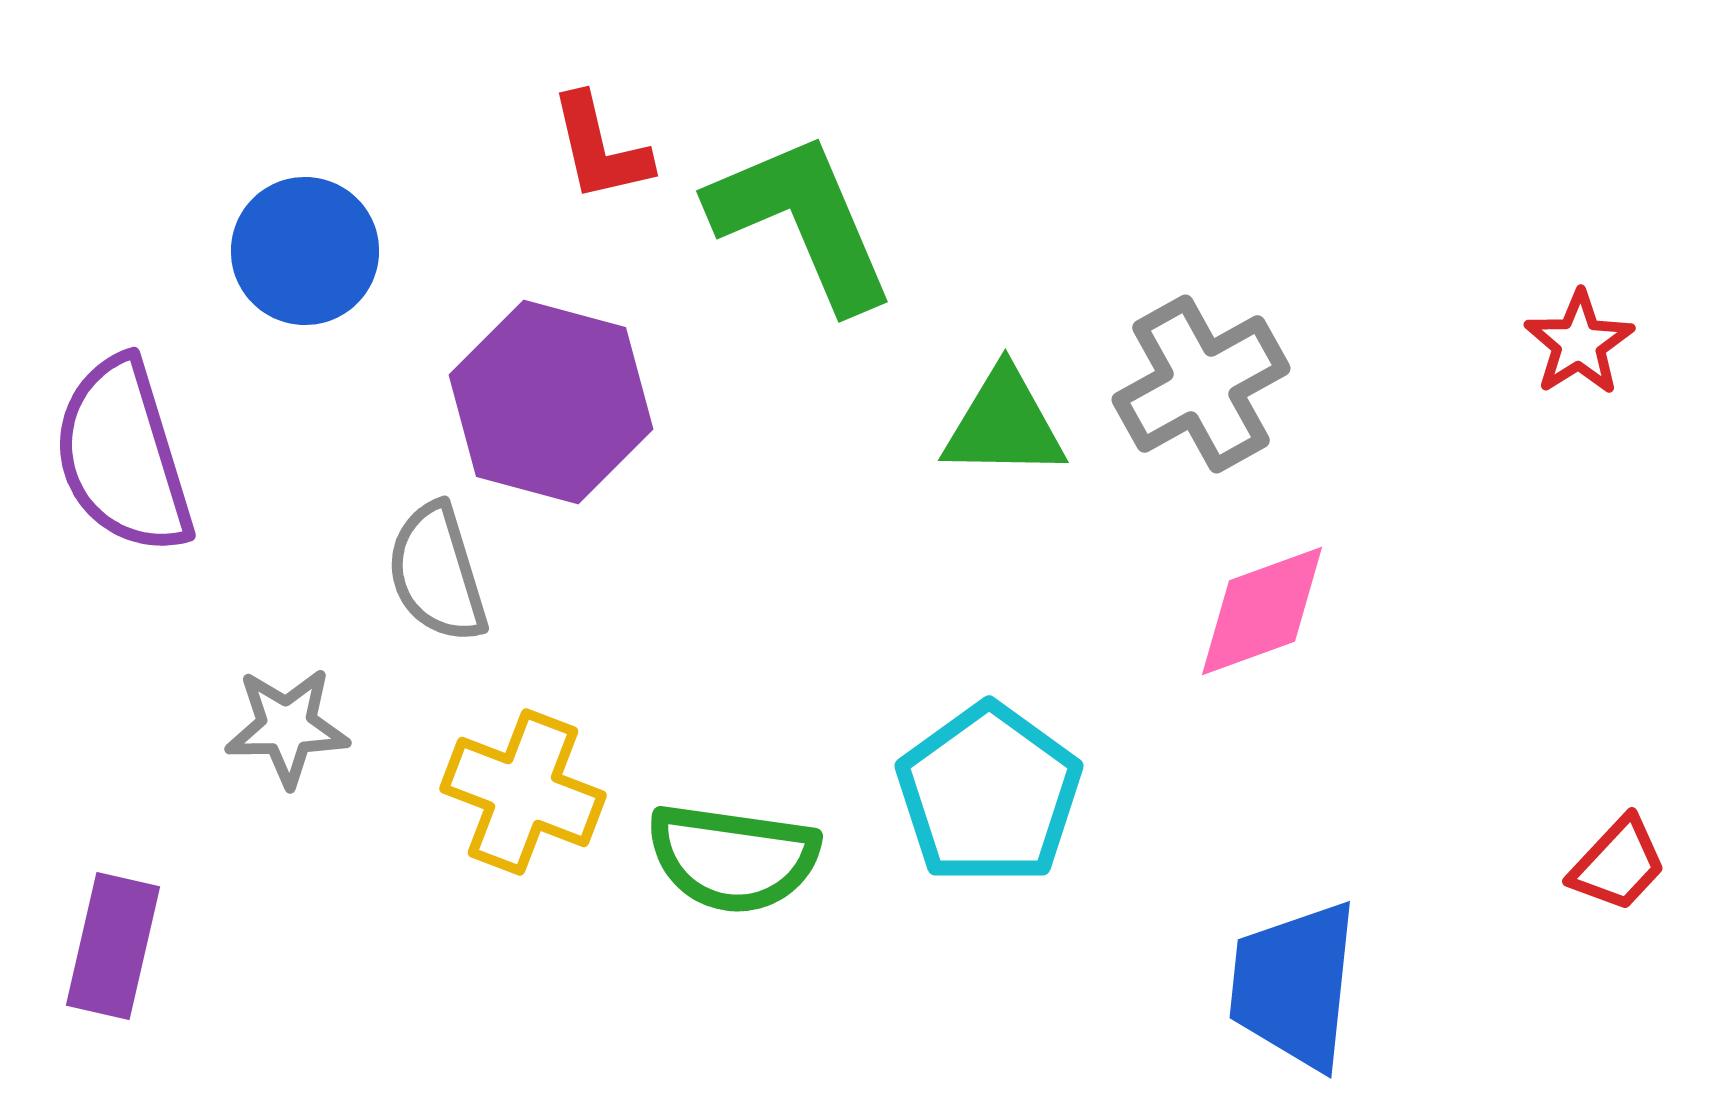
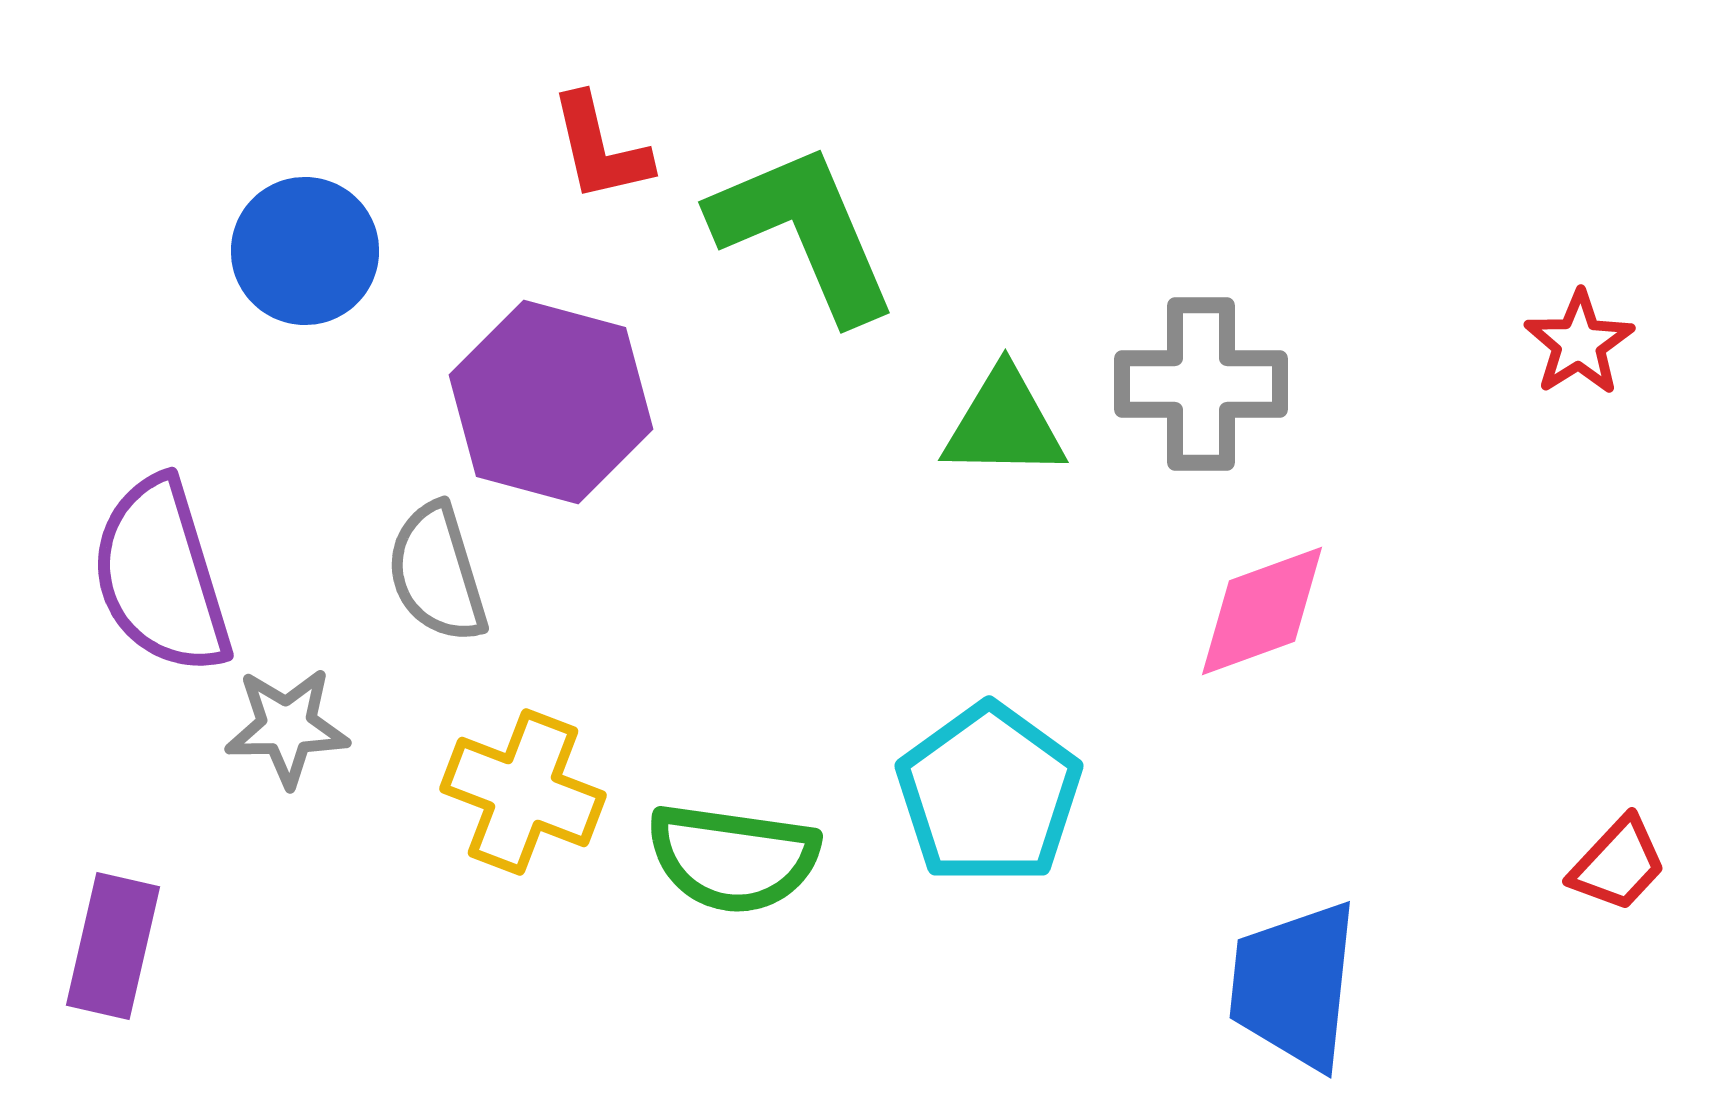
green L-shape: moved 2 px right, 11 px down
gray cross: rotated 29 degrees clockwise
purple semicircle: moved 38 px right, 120 px down
